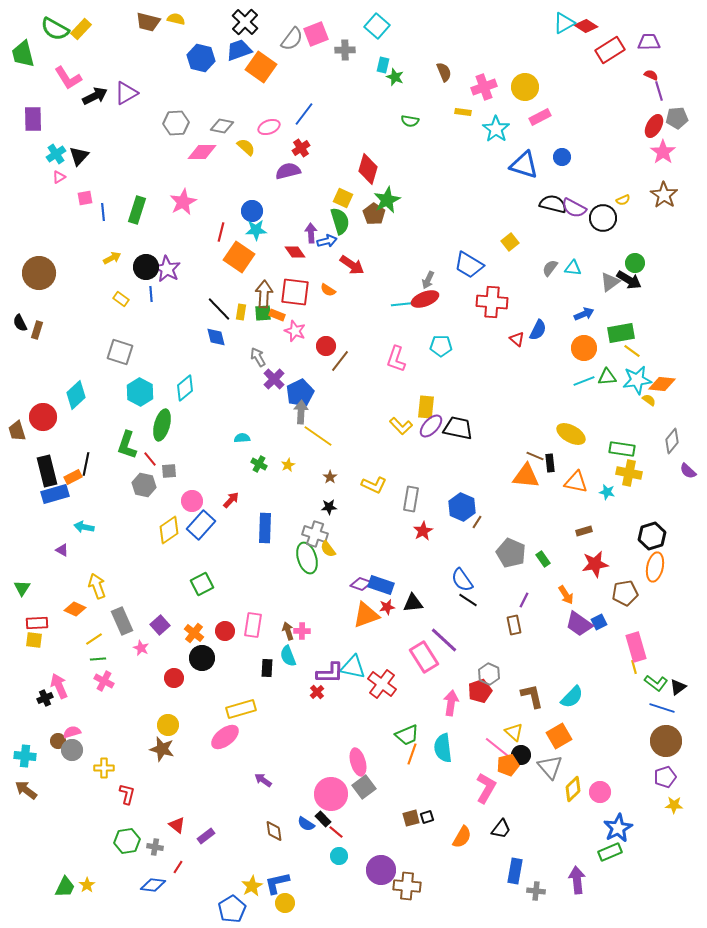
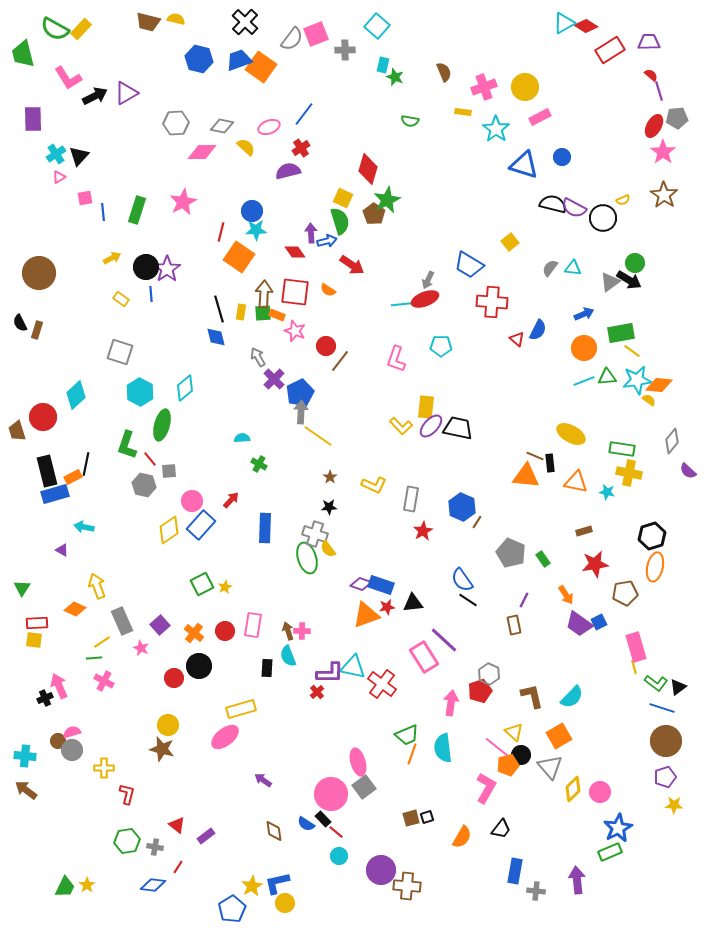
blue trapezoid at (239, 50): moved 10 px down
blue hexagon at (201, 58): moved 2 px left, 1 px down
red semicircle at (651, 75): rotated 16 degrees clockwise
purple star at (167, 269): rotated 8 degrees clockwise
black line at (219, 309): rotated 28 degrees clockwise
orange diamond at (662, 384): moved 3 px left, 1 px down
yellow star at (288, 465): moved 63 px left, 122 px down
yellow line at (94, 639): moved 8 px right, 3 px down
black circle at (202, 658): moved 3 px left, 8 px down
green line at (98, 659): moved 4 px left, 1 px up
